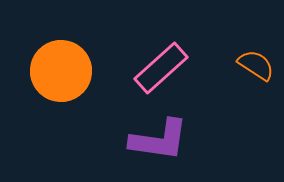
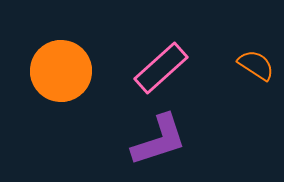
purple L-shape: rotated 26 degrees counterclockwise
